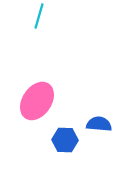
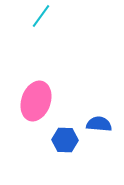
cyan line: moved 2 px right; rotated 20 degrees clockwise
pink ellipse: moved 1 px left; rotated 15 degrees counterclockwise
